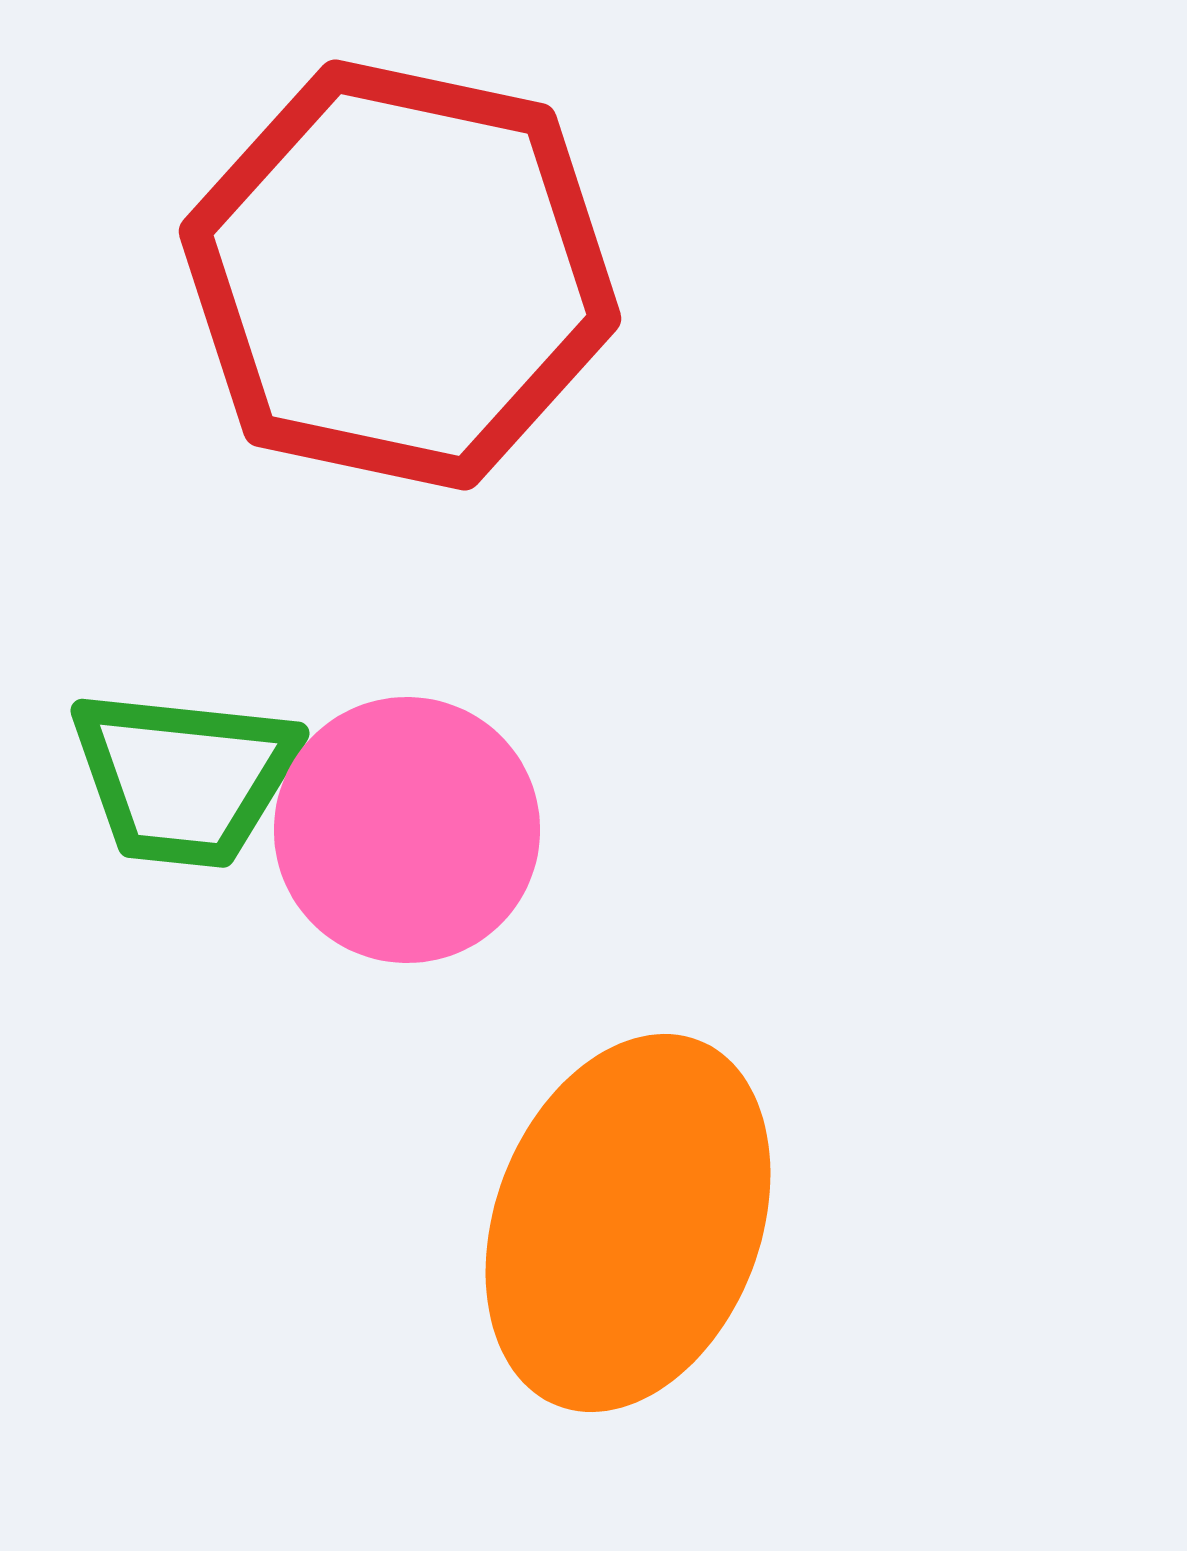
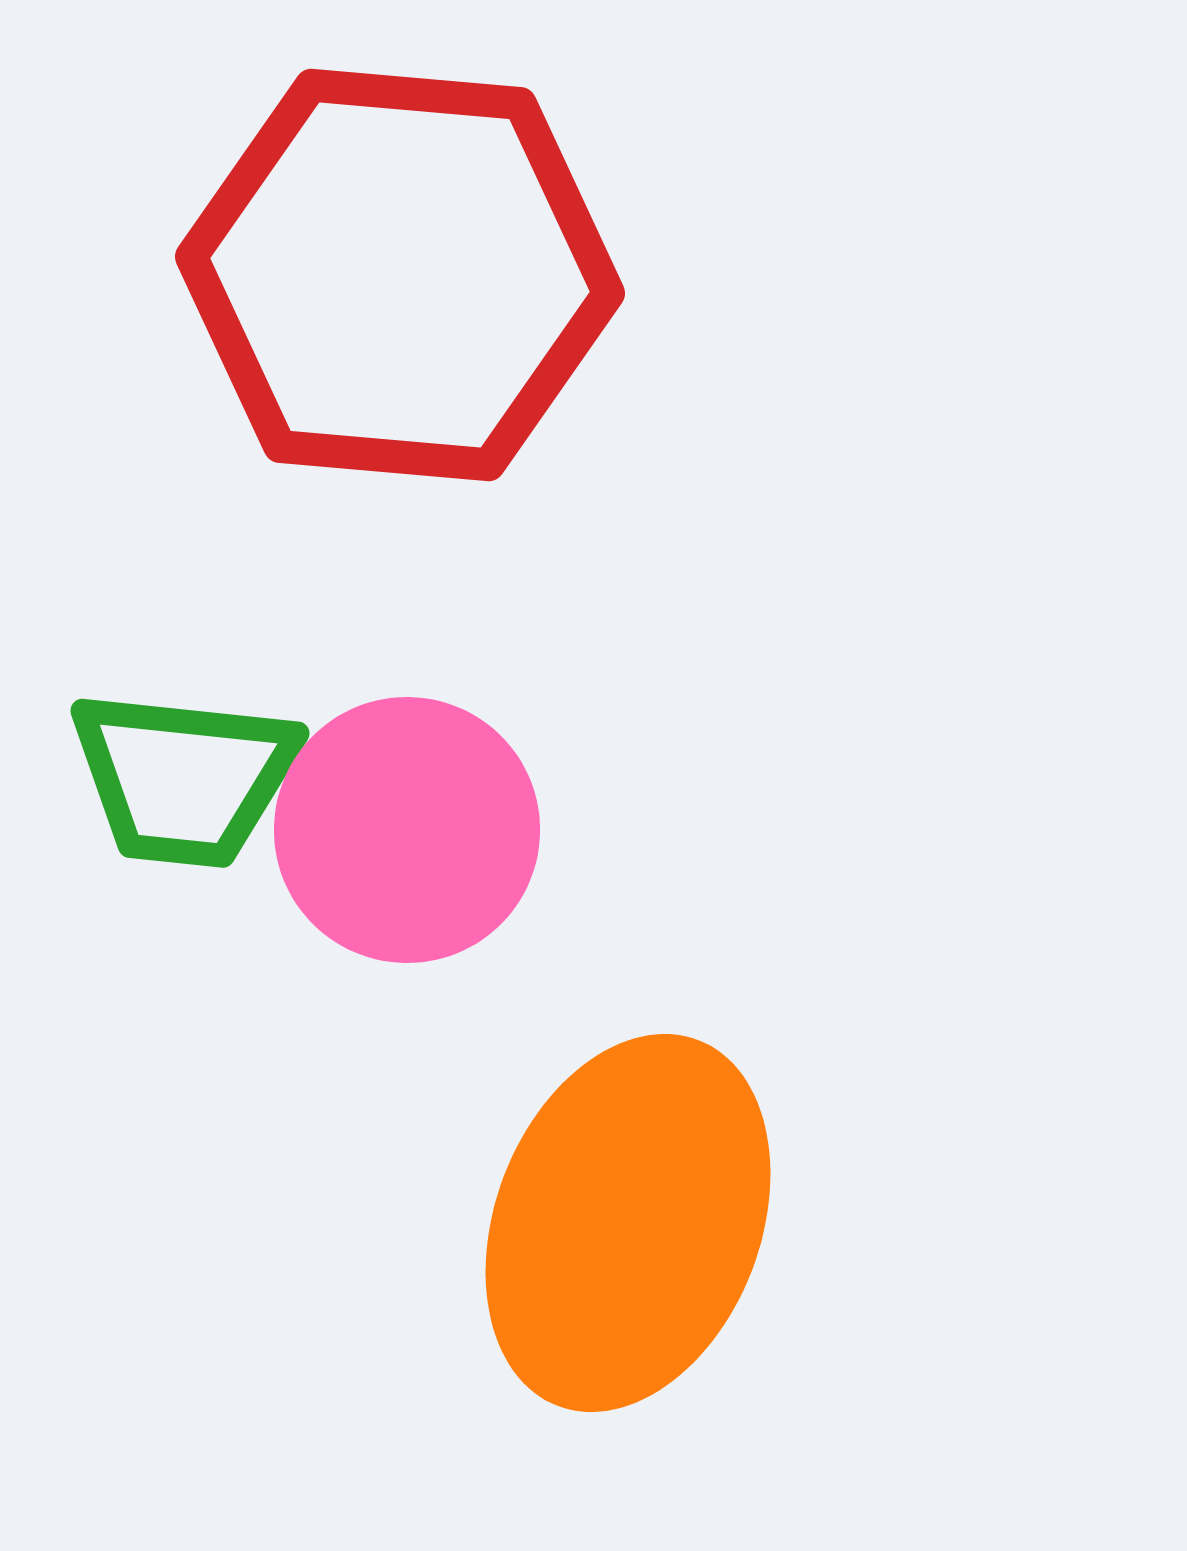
red hexagon: rotated 7 degrees counterclockwise
